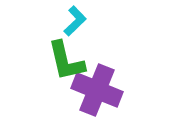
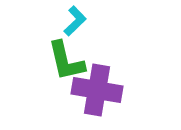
purple cross: rotated 12 degrees counterclockwise
